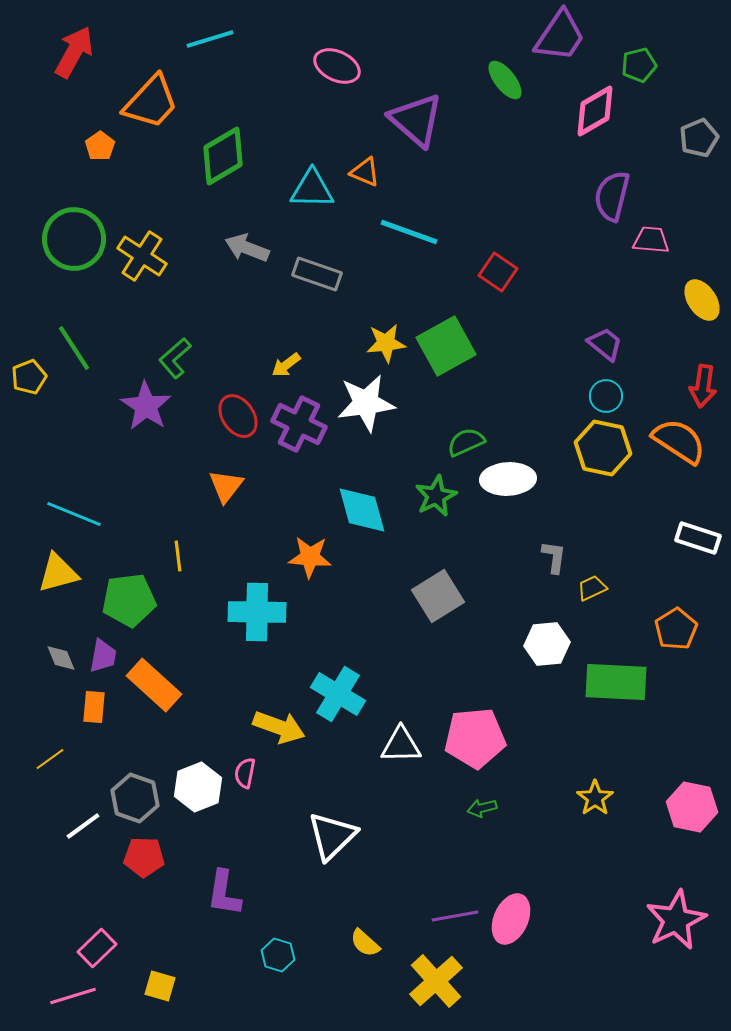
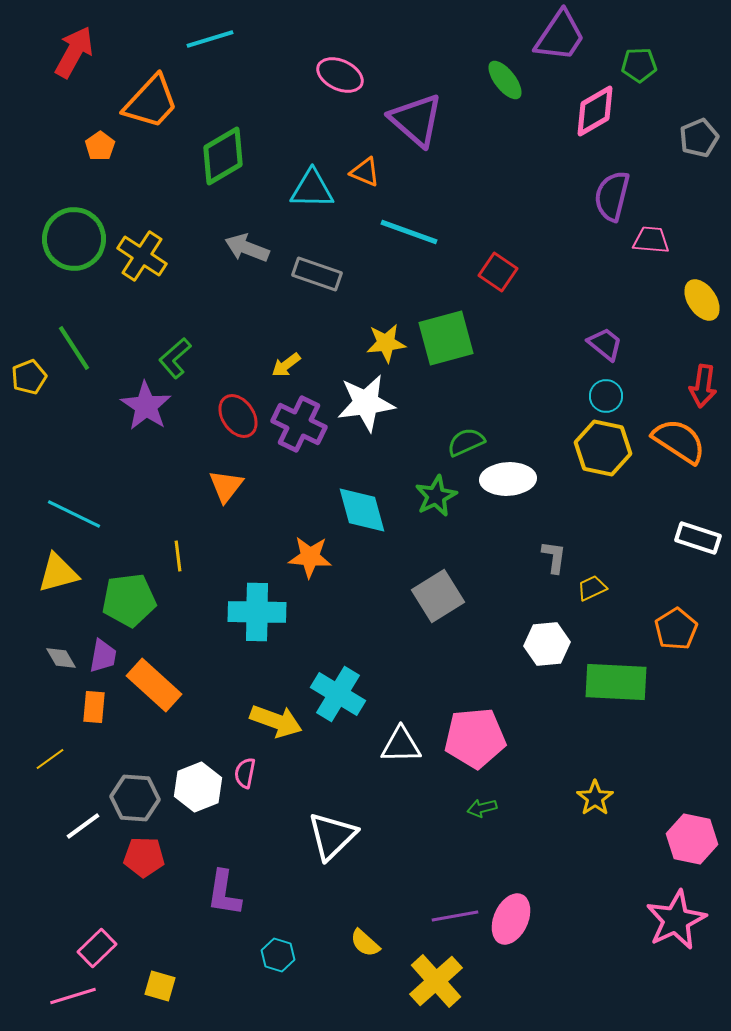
green pentagon at (639, 65): rotated 12 degrees clockwise
pink ellipse at (337, 66): moved 3 px right, 9 px down
green square at (446, 346): moved 8 px up; rotated 14 degrees clockwise
cyan line at (74, 514): rotated 4 degrees clockwise
gray diamond at (61, 658): rotated 8 degrees counterclockwise
yellow arrow at (279, 727): moved 3 px left, 6 px up
gray hexagon at (135, 798): rotated 15 degrees counterclockwise
pink hexagon at (692, 807): moved 32 px down
